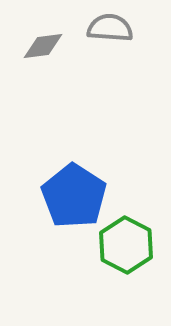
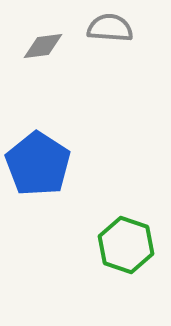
blue pentagon: moved 36 px left, 32 px up
green hexagon: rotated 8 degrees counterclockwise
